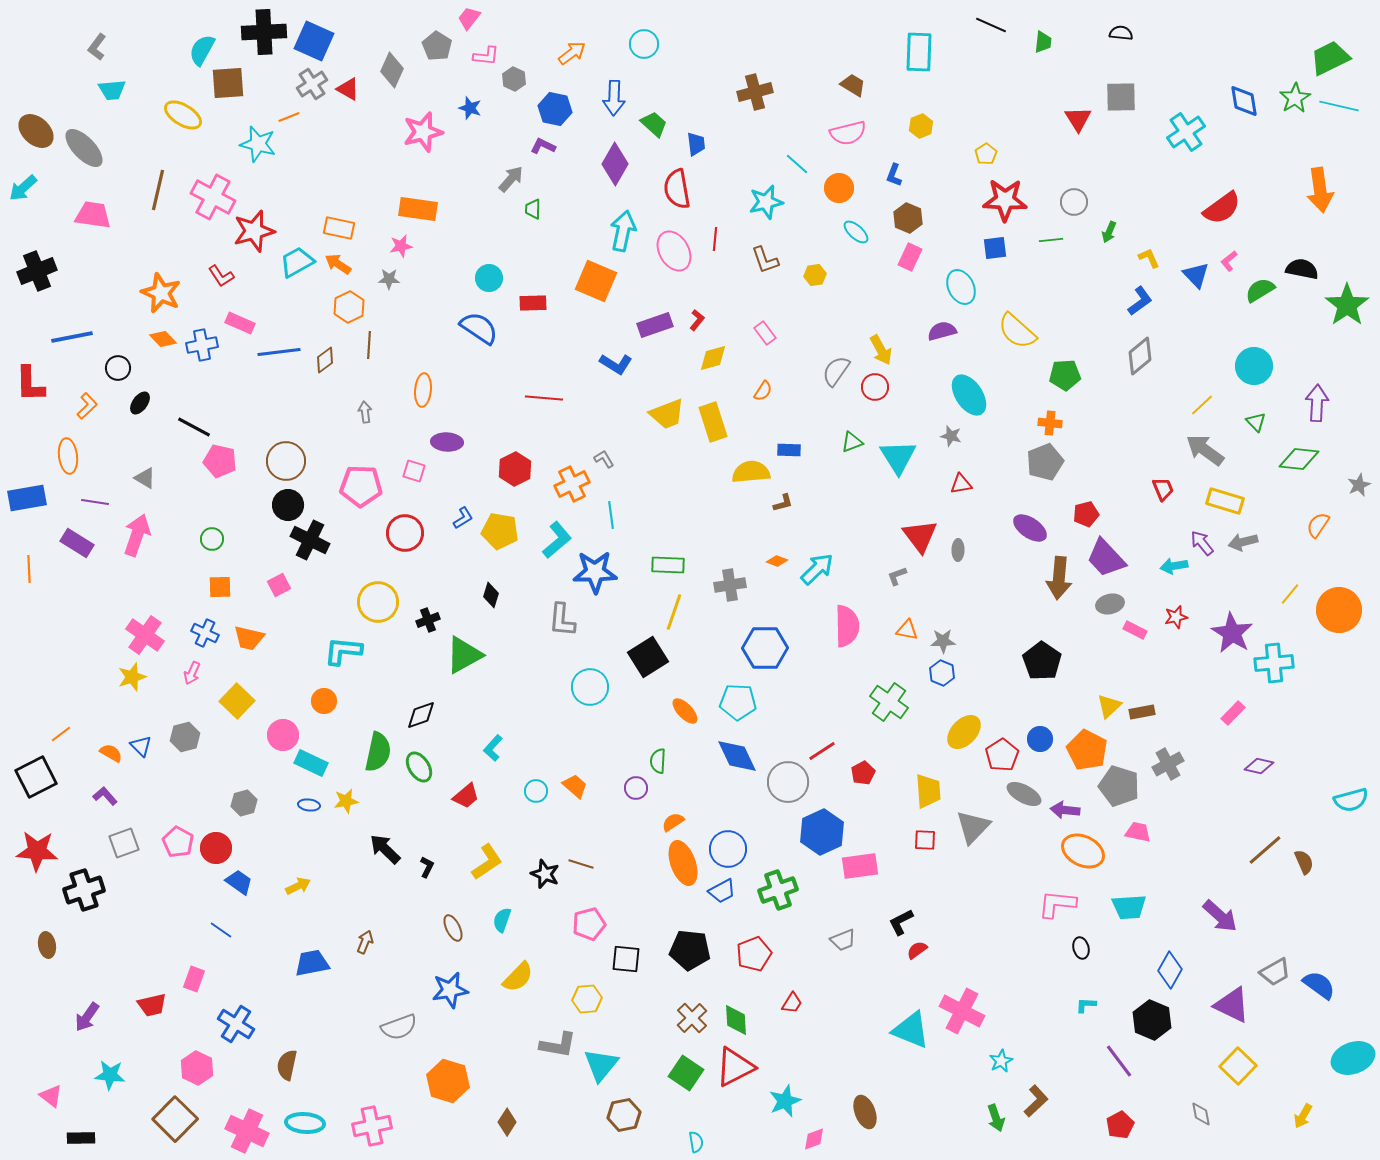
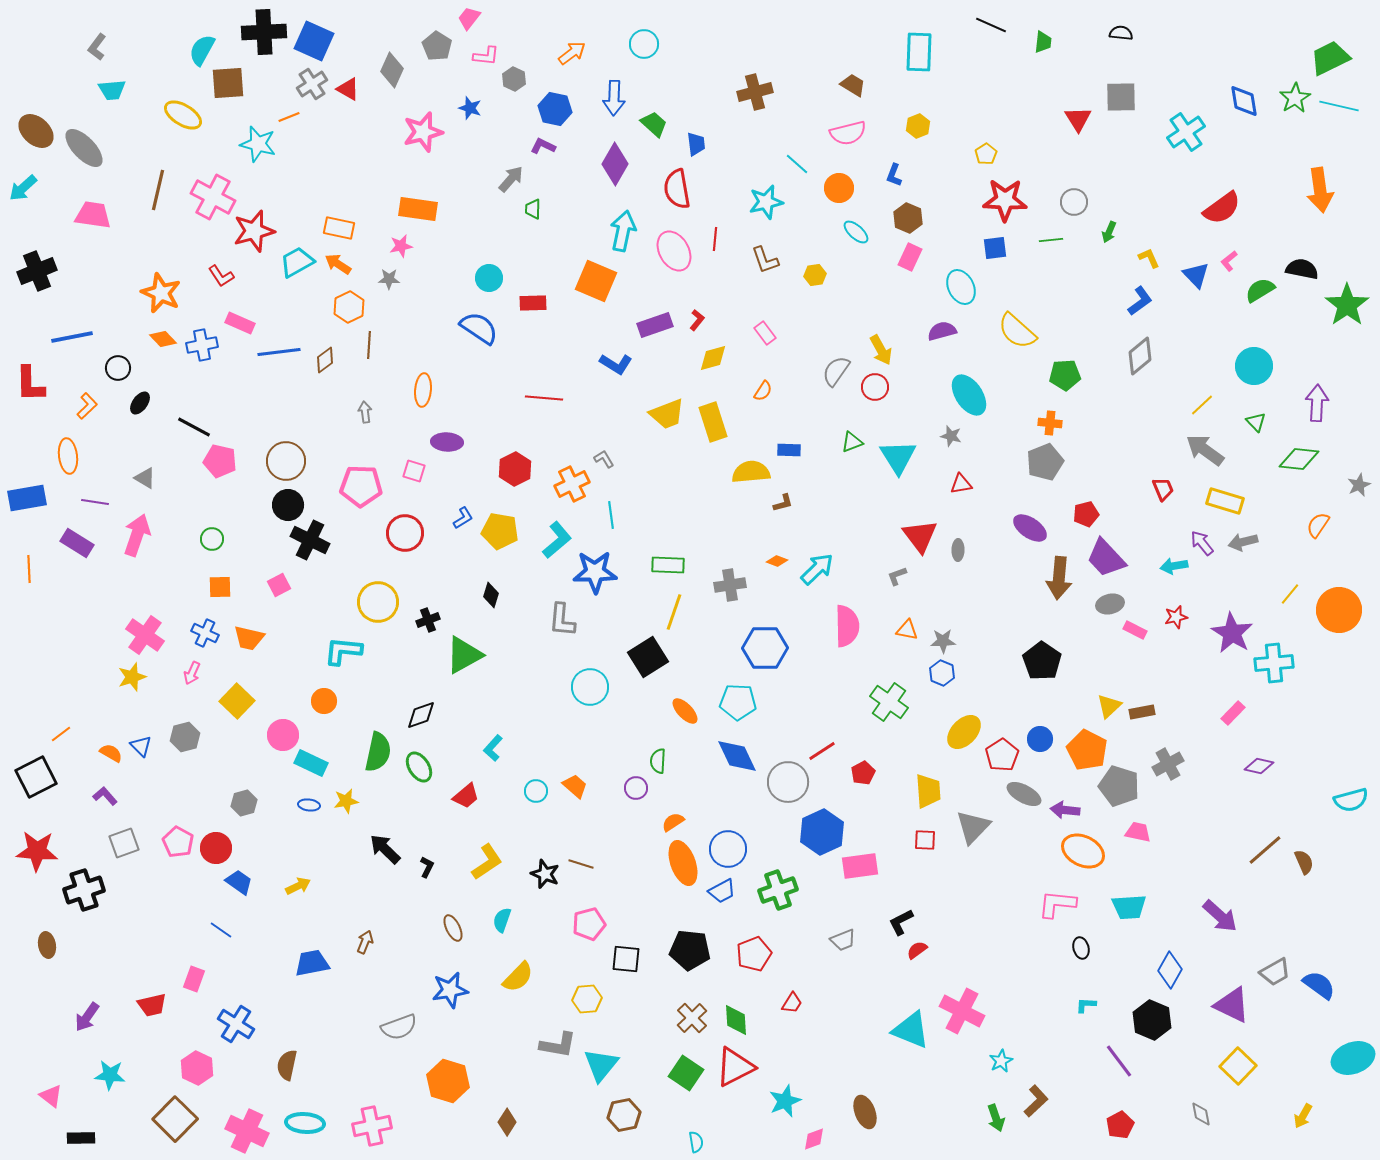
yellow hexagon at (921, 126): moved 3 px left
